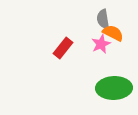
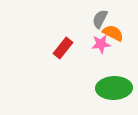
gray semicircle: moved 3 px left; rotated 36 degrees clockwise
pink star: rotated 18 degrees clockwise
